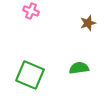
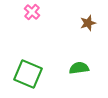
pink cross: moved 1 px right, 1 px down; rotated 21 degrees clockwise
green square: moved 2 px left, 1 px up
